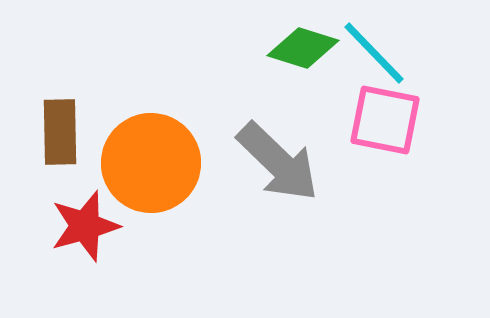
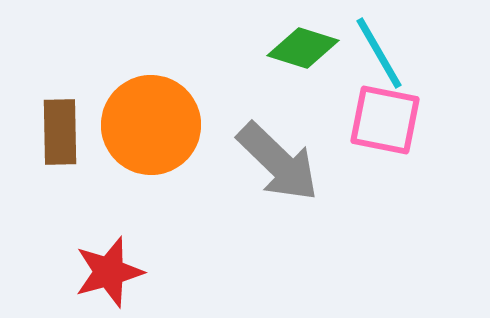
cyan line: moved 5 px right; rotated 14 degrees clockwise
orange circle: moved 38 px up
red star: moved 24 px right, 46 px down
